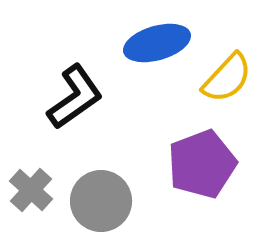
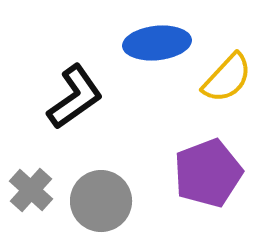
blue ellipse: rotated 10 degrees clockwise
purple pentagon: moved 6 px right, 9 px down
